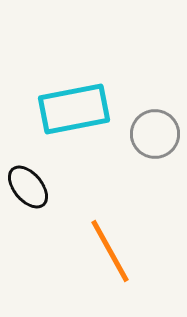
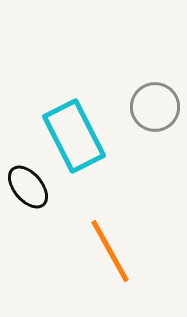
cyan rectangle: moved 27 px down; rotated 74 degrees clockwise
gray circle: moved 27 px up
